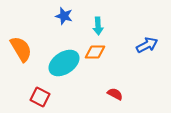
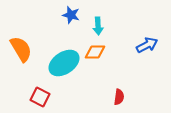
blue star: moved 7 px right, 1 px up
red semicircle: moved 4 px right, 3 px down; rotated 70 degrees clockwise
